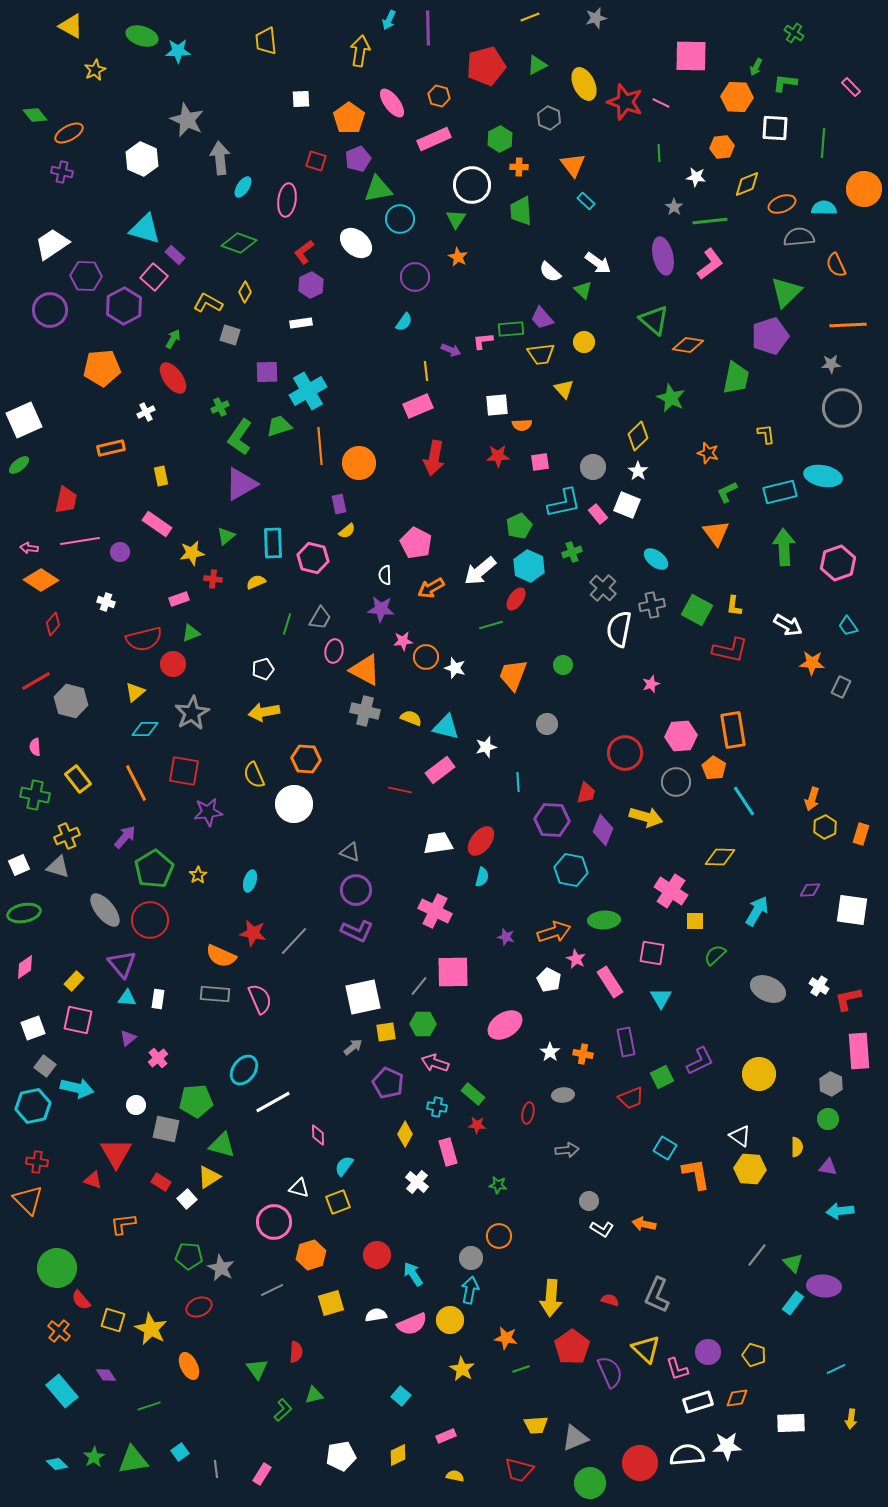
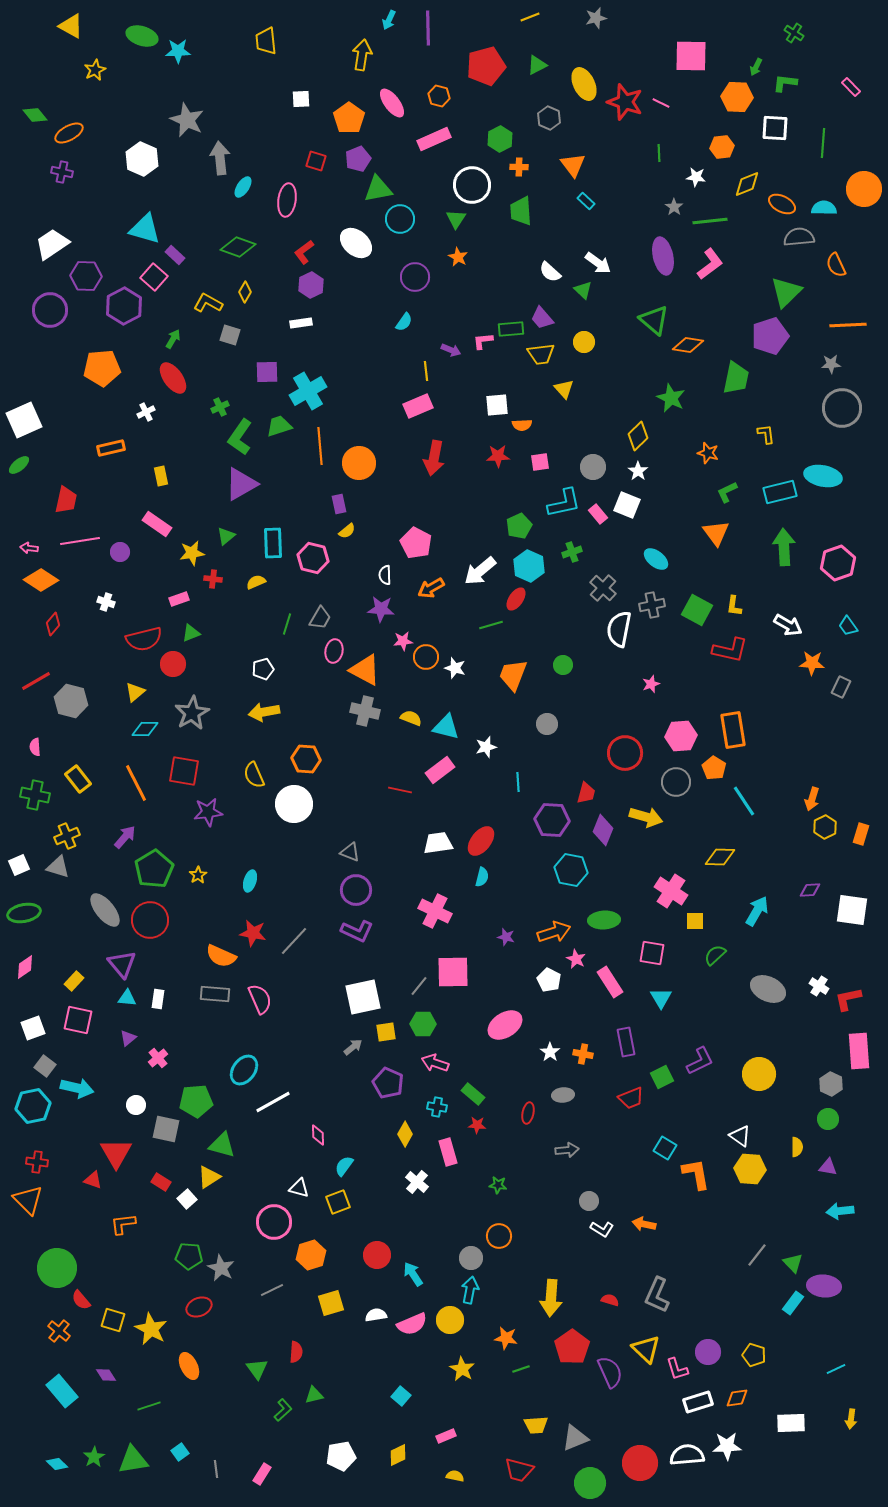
yellow arrow at (360, 51): moved 2 px right, 4 px down
orange ellipse at (782, 204): rotated 48 degrees clockwise
green diamond at (239, 243): moved 1 px left, 4 px down
